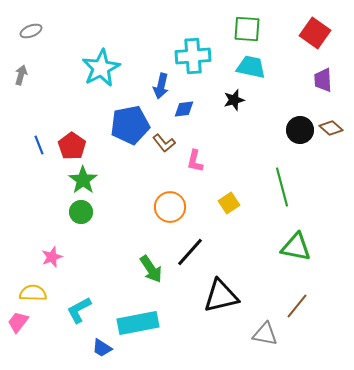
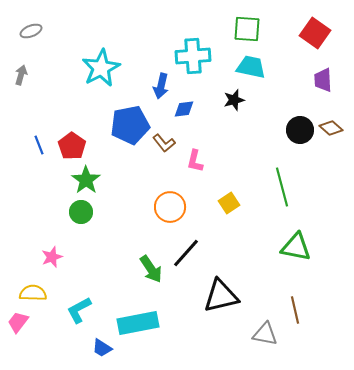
green star: moved 3 px right
black line: moved 4 px left, 1 px down
brown line: moved 2 px left, 4 px down; rotated 52 degrees counterclockwise
